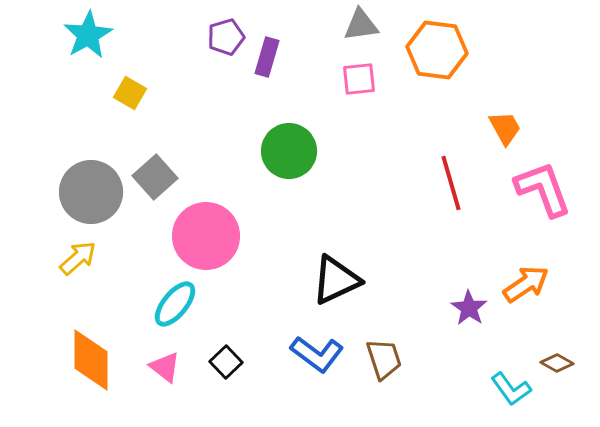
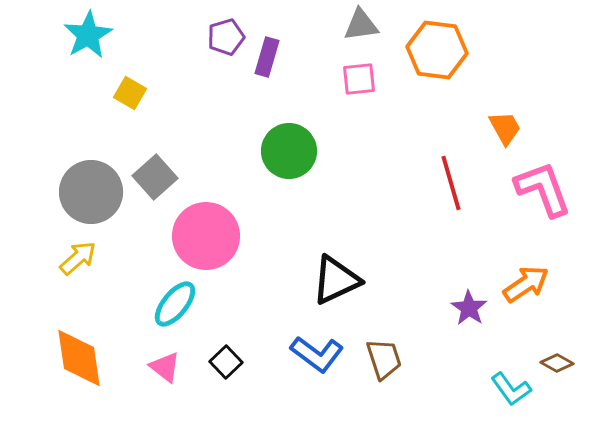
orange diamond: moved 12 px left, 2 px up; rotated 8 degrees counterclockwise
